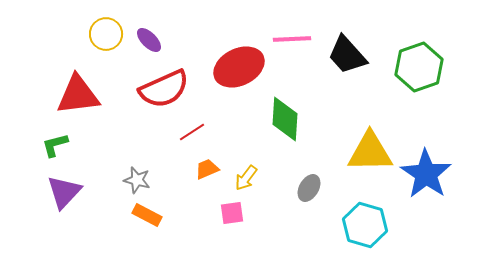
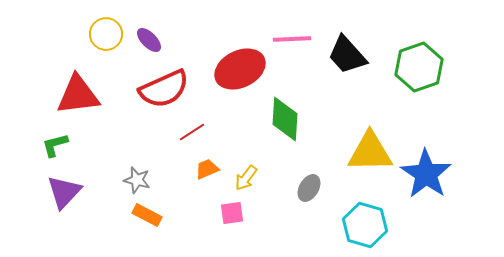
red ellipse: moved 1 px right, 2 px down
